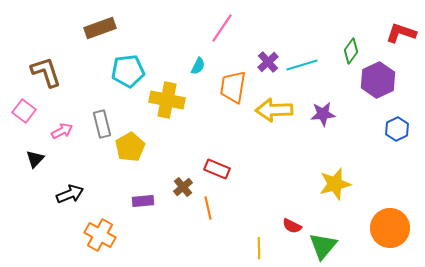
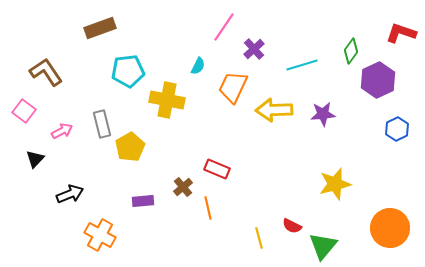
pink line: moved 2 px right, 1 px up
purple cross: moved 14 px left, 13 px up
brown L-shape: rotated 16 degrees counterclockwise
orange trapezoid: rotated 16 degrees clockwise
yellow line: moved 10 px up; rotated 15 degrees counterclockwise
